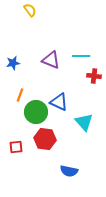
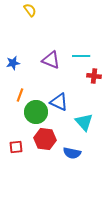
blue semicircle: moved 3 px right, 18 px up
